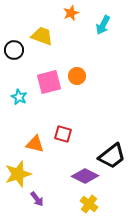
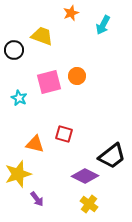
cyan star: moved 1 px down
red square: moved 1 px right
